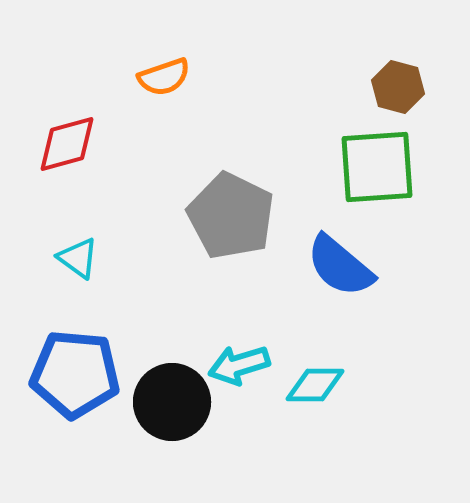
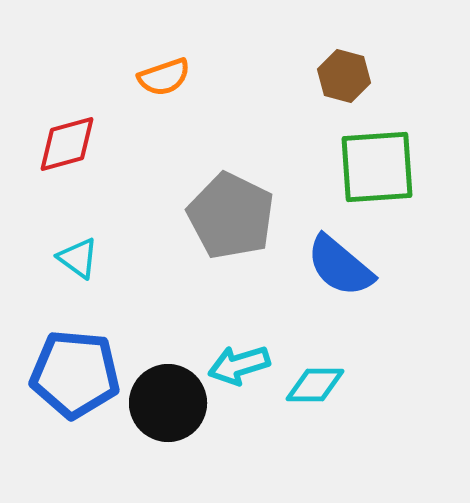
brown hexagon: moved 54 px left, 11 px up
black circle: moved 4 px left, 1 px down
